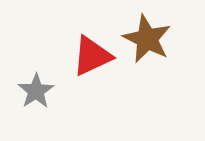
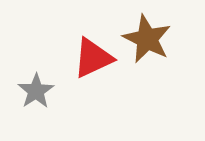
red triangle: moved 1 px right, 2 px down
